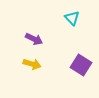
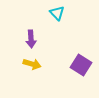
cyan triangle: moved 15 px left, 5 px up
purple arrow: moved 3 px left; rotated 60 degrees clockwise
